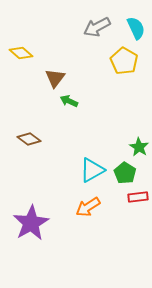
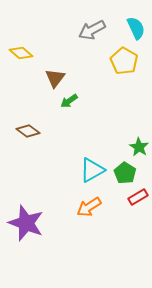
gray arrow: moved 5 px left, 3 px down
green arrow: rotated 60 degrees counterclockwise
brown diamond: moved 1 px left, 8 px up
red rectangle: rotated 24 degrees counterclockwise
orange arrow: moved 1 px right
purple star: moved 5 px left; rotated 21 degrees counterclockwise
